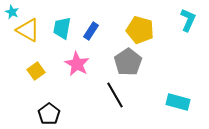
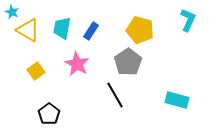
cyan rectangle: moved 1 px left, 2 px up
